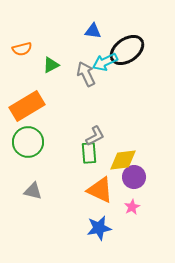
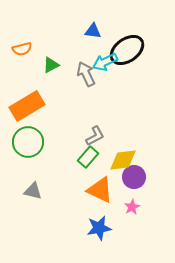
green rectangle: moved 1 px left, 4 px down; rotated 45 degrees clockwise
